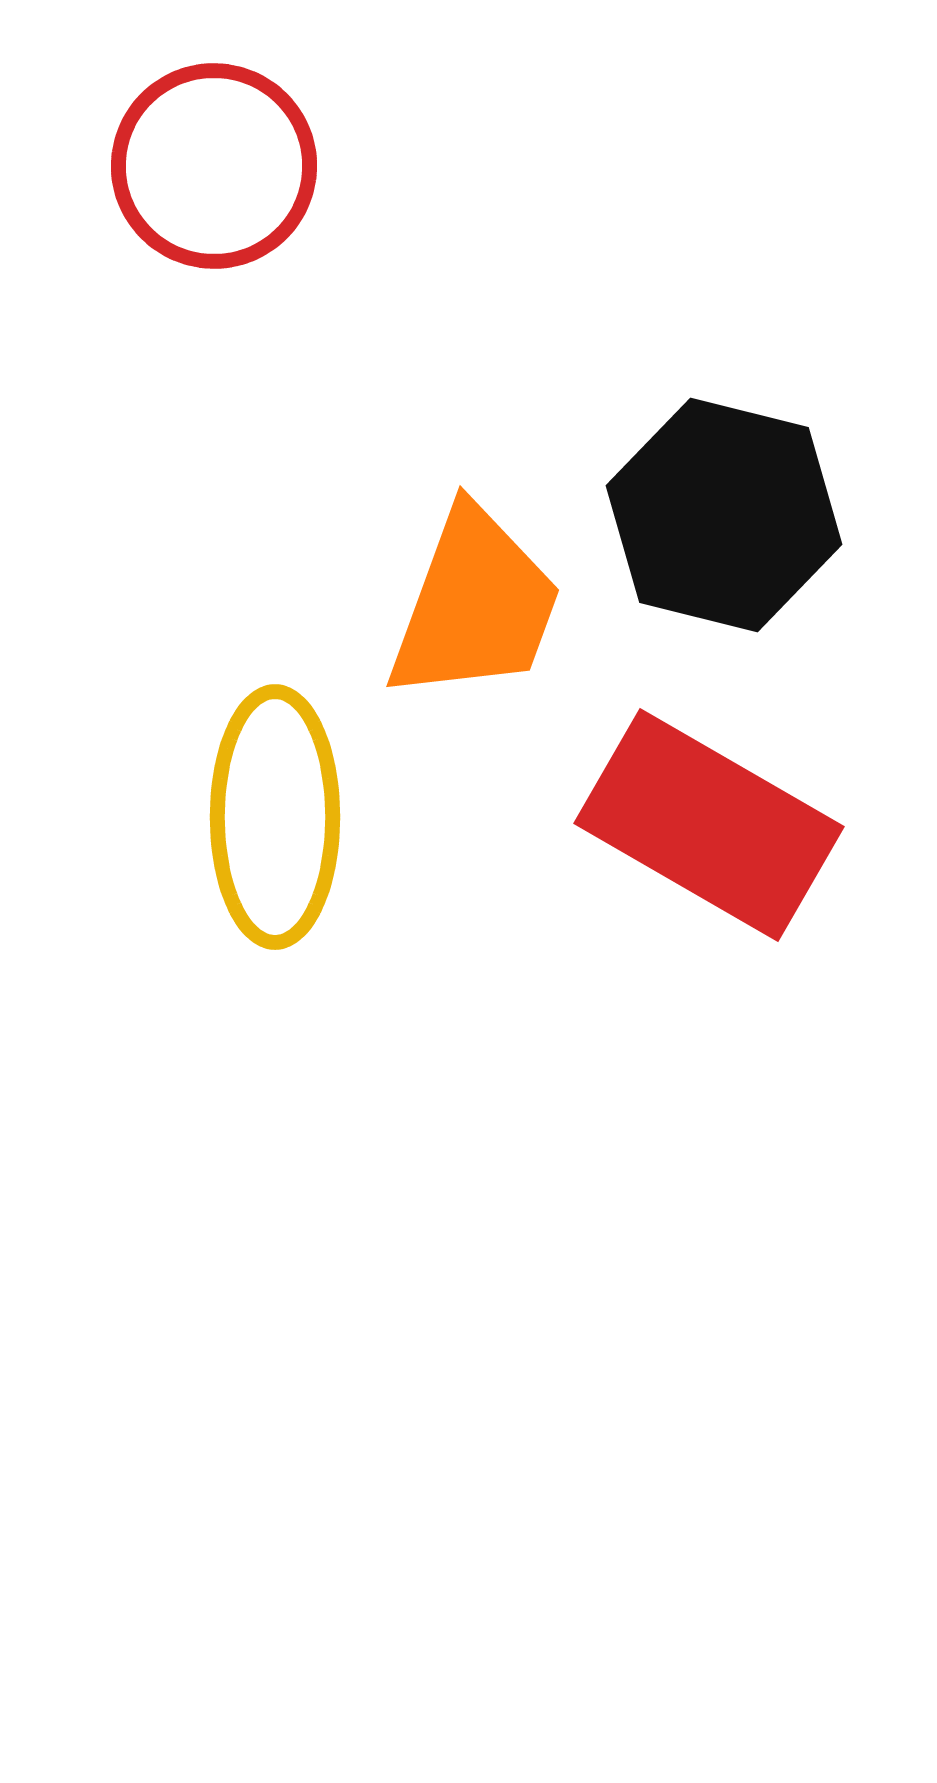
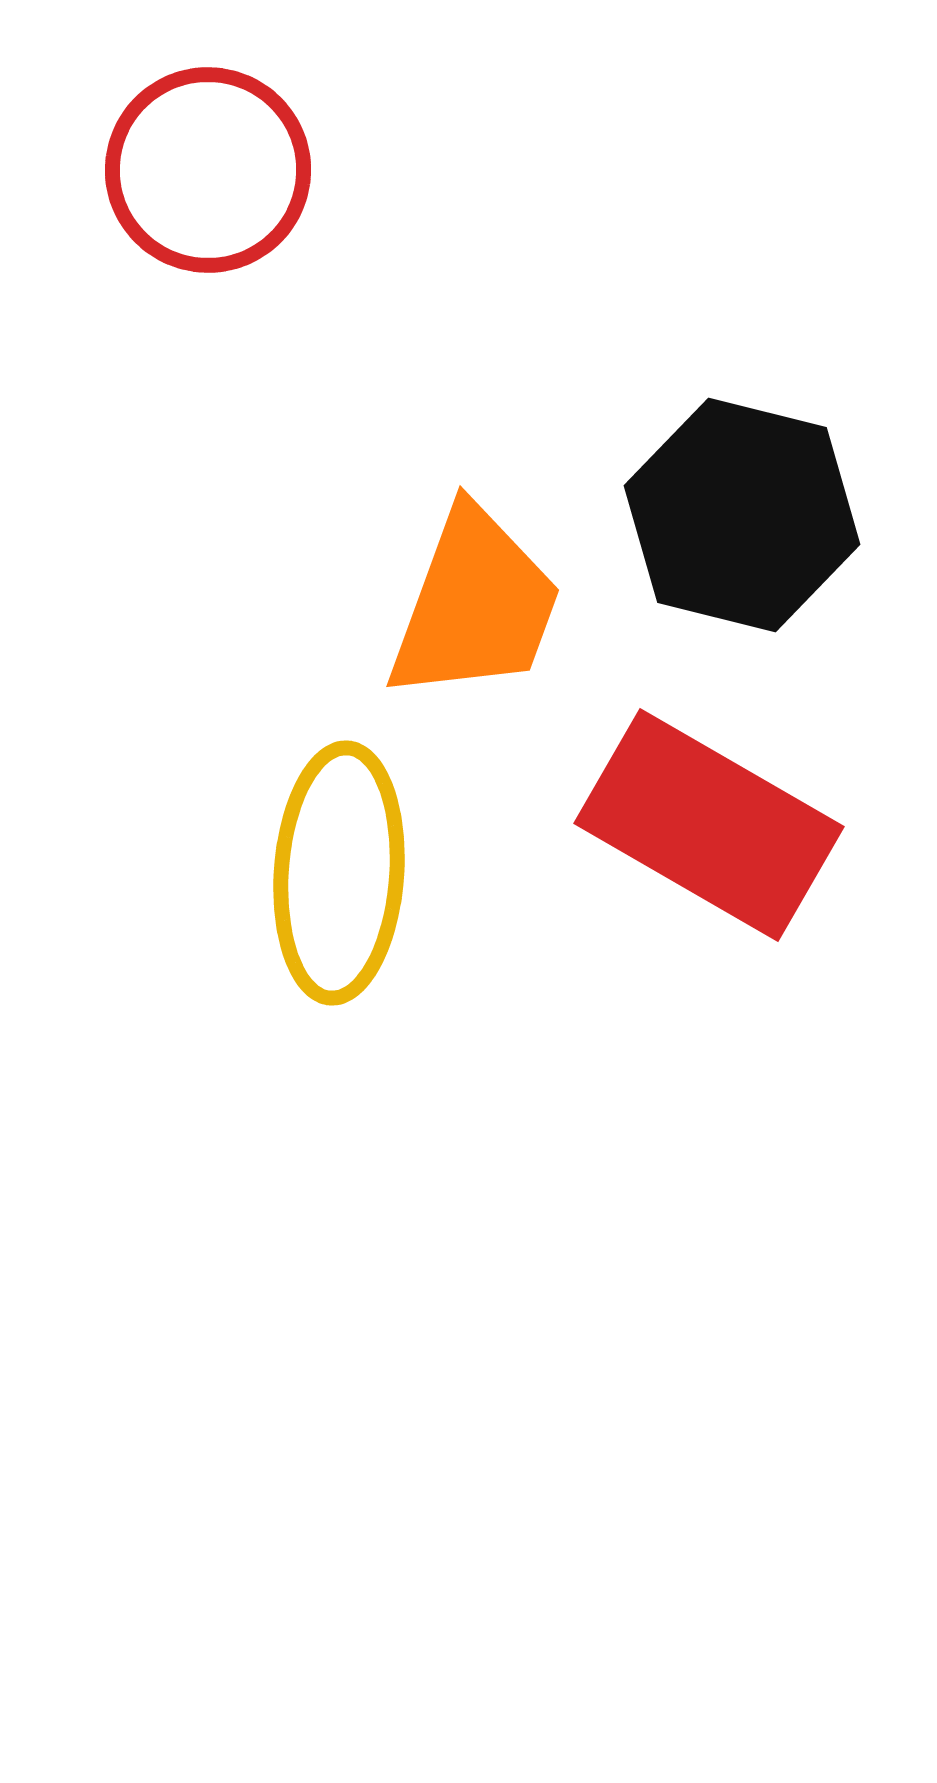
red circle: moved 6 px left, 4 px down
black hexagon: moved 18 px right
yellow ellipse: moved 64 px right, 56 px down; rotated 4 degrees clockwise
